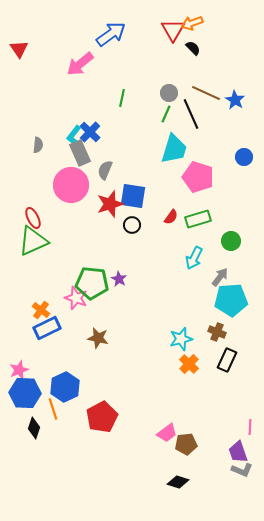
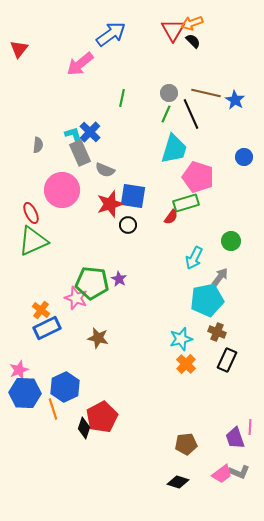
black semicircle at (193, 48): moved 7 px up
red triangle at (19, 49): rotated 12 degrees clockwise
brown line at (206, 93): rotated 12 degrees counterclockwise
cyan L-shape at (74, 136): rotated 125 degrees clockwise
gray semicircle at (105, 170): rotated 90 degrees counterclockwise
pink circle at (71, 185): moved 9 px left, 5 px down
red ellipse at (33, 218): moved 2 px left, 5 px up
green rectangle at (198, 219): moved 12 px left, 16 px up
black circle at (132, 225): moved 4 px left
cyan pentagon at (231, 300): moved 24 px left; rotated 8 degrees counterclockwise
orange cross at (189, 364): moved 3 px left
black diamond at (34, 428): moved 50 px right
pink trapezoid at (167, 433): moved 55 px right, 41 px down
purple trapezoid at (238, 452): moved 3 px left, 14 px up
gray L-shape at (242, 470): moved 3 px left, 2 px down
